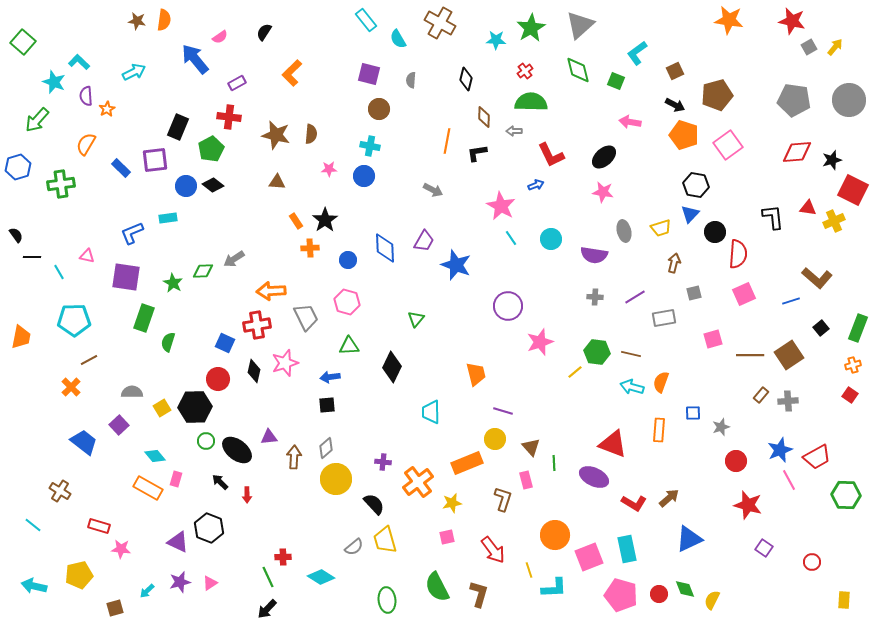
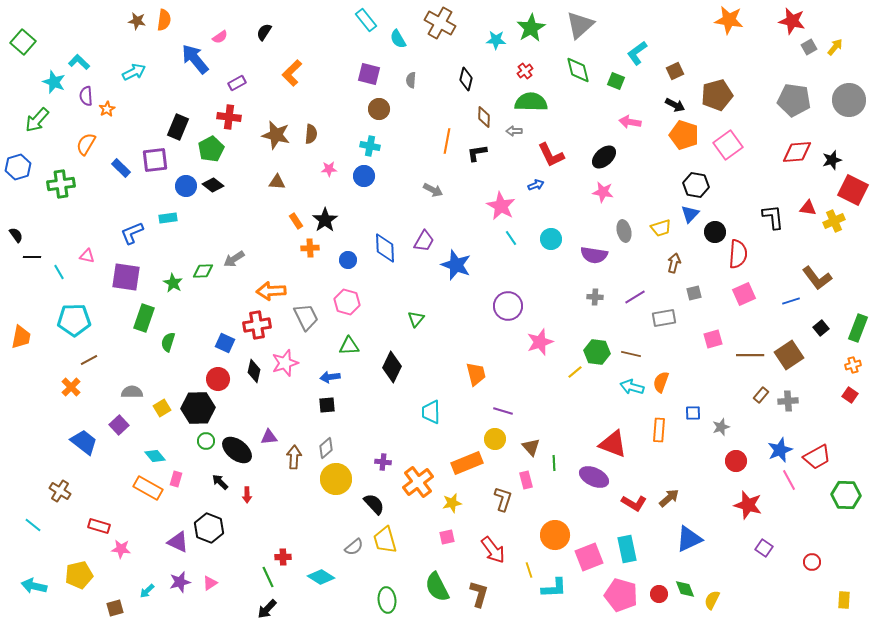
brown L-shape at (817, 278): rotated 12 degrees clockwise
black hexagon at (195, 407): moved 3 px right, 1 px down
